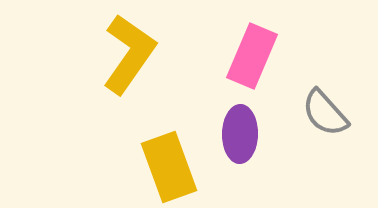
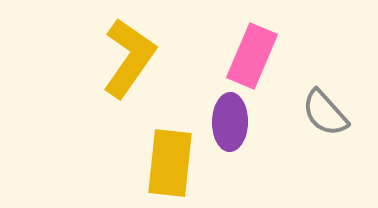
yellow L-shape: moved 4 px down
purple ellipse: moved 10 px left, 12 px up
yellow rectangle: moved 1 px right, 4 px up; rotated 26 degrees clockwise
